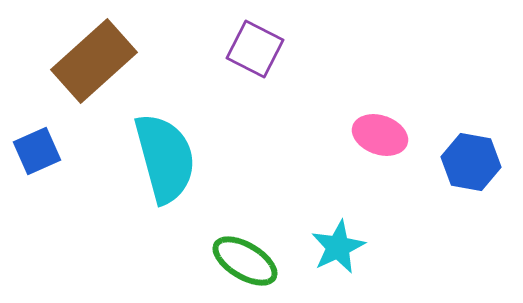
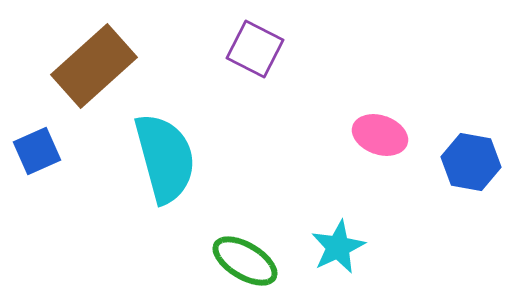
brown rectangle: moved 5 px down
